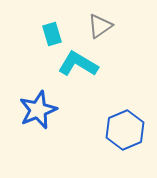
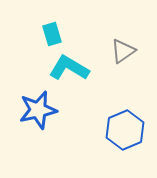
gray triangle: moved 23 px right, 25 px down
cyan L-shape: moved 9 px left, 4 px down
blue star: rotated 9 degrees clockwise
